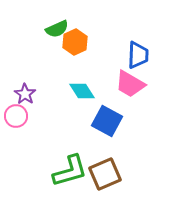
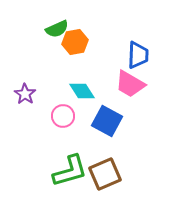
orange hexagon: rotated 15 degrees clockwise
pink circle: moved 47 px right
